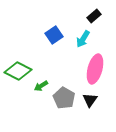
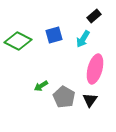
blue square: rotated 18 degrees clockwise
green diamond: moved 30 px up
gray pentagon: moved 1 px up
